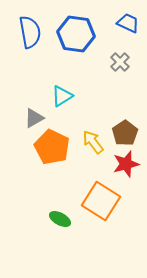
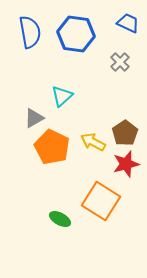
cyan triangle: rotated 10 degrees counterclockwise
yellow arrow: rotated 25 degrees counterclockwise
